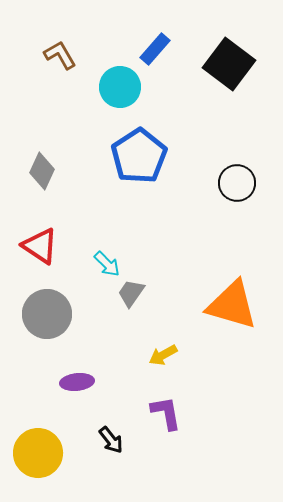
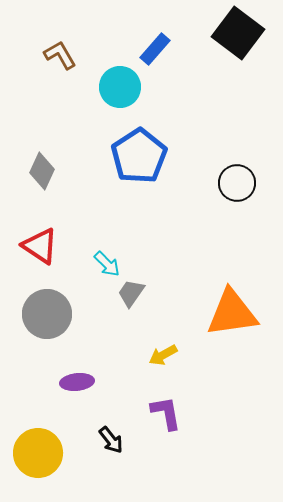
black square: moved 9 px right, 31 px up
orange triangle: moved 8 px down; rotated 24 degrees counterclockwise
